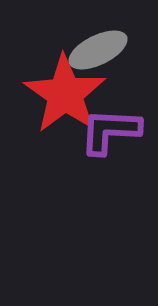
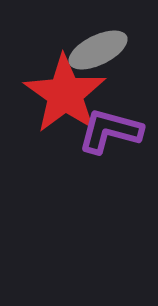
purple L-shape: rotated 12 degrees clockwise
